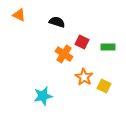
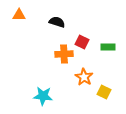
orange triangle: rotated 24 degrees counterclockwise
orange cross: rotated 36 degrees counterclockwise
yellow square: moved 6 px down
cyan star: rotated 18 degrees clockwise
